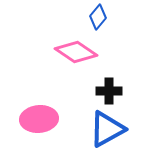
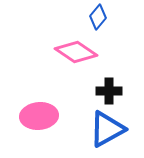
pink ellipse: moved 3 px up
